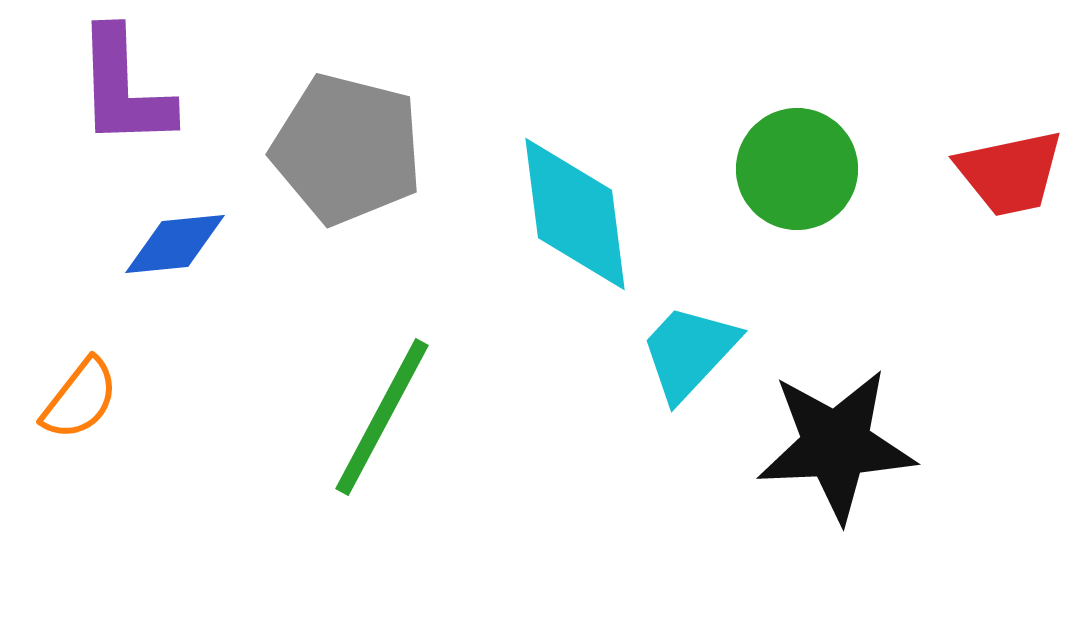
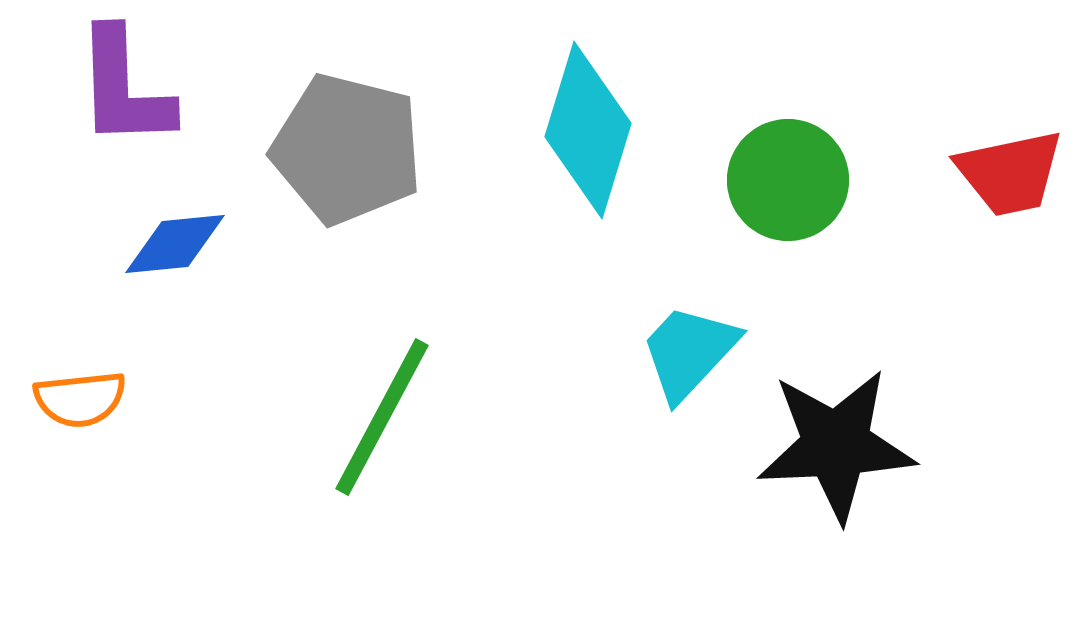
green circle: moved 9 px left, 11 px down
cyan diamond: moved 13 px right, 84 px up; rotated 24 degrees clockwise
orange semicircle: rotated 46 degrees clockwise
